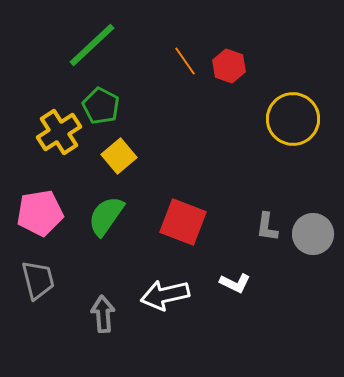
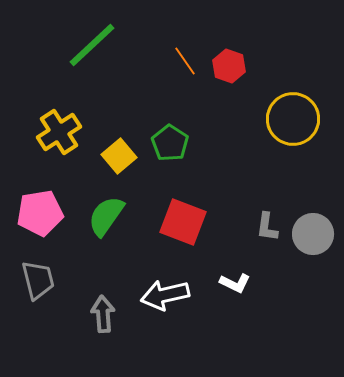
green pentagon: moved 69 px right, 37 px down; rotated 6 degrees clockwise
